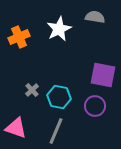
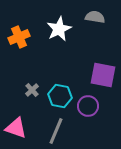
cyan hexagon: moved 1 px right, 1 px up
purple circle: moved 7 px left
